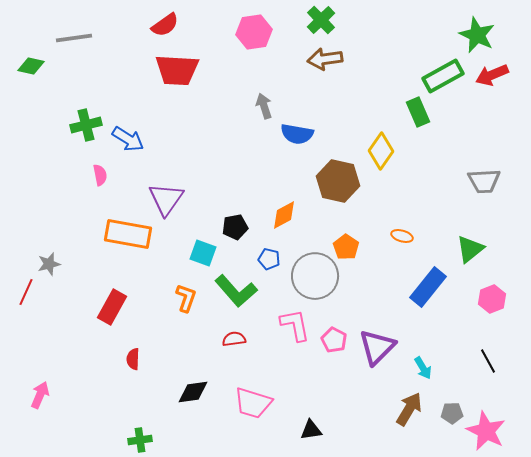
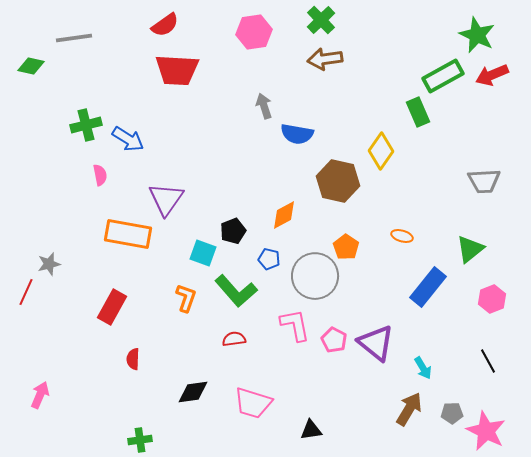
black pentagon at (235, 227): moved 2 px left, 4 px down; rotated 10 degrees counterclockwise
purple triangle at (377, 347): moved 1 px left, 4 px up; rotated 36 degrees counterclockwise
